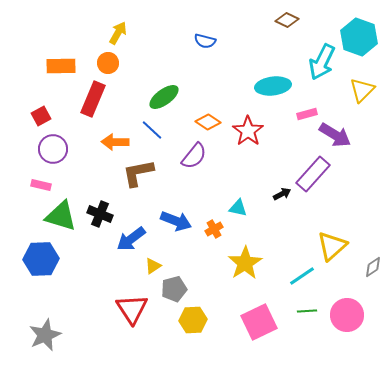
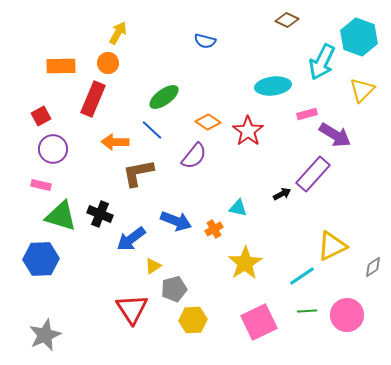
yellow triangle at (332, 246): rotated 16 degrees clockwise
